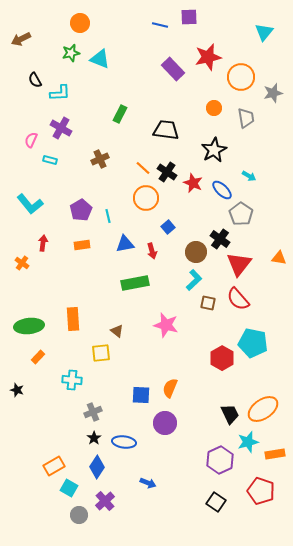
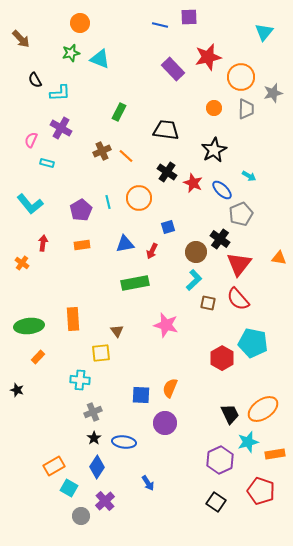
brown arrow at (21, 39): rotated 108 degrees counterclockwise
green rectangle at (120, 114): moved 1 px left, 2 px up
gray trapezoid at (246, 118): moved 9 px up; rotated 10 degrees clockwise
brown cross at (100, 159): moved 2 px right, 8 px up
cyan rectangle at (50, 160): moved 3 px left, 3 px down
orange line at (143, 168): moved 17 px left, 12 px up
orange circle at (146, 198): moved 7 px left
gray pentagon at (241, 214): rotated 15 degrees clockwise
cyan line at (108, 216): moved 14 px up
blue square at (168, 227): rotated 24 degrees clockwise
red arrow at (152, 251): rotated 42 degrees clockwise
brown triangle at (117, 331): rotated 16 degrees clockwise
cyan cross at (72, 380): moved 8 px right
blue arrow at (148, 483): rotated 35 degrees clockwise
gray circle at (79, 515): moved 2 px right, 1 px down
